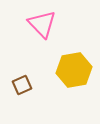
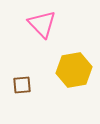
brown square: rotated 18 degrees clockwise
